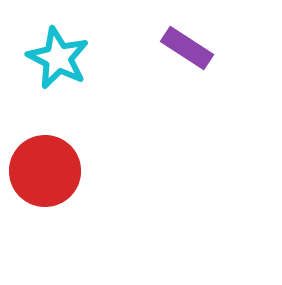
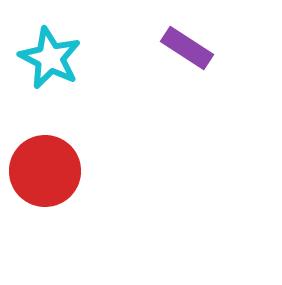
cyan star: moved 8 px left
